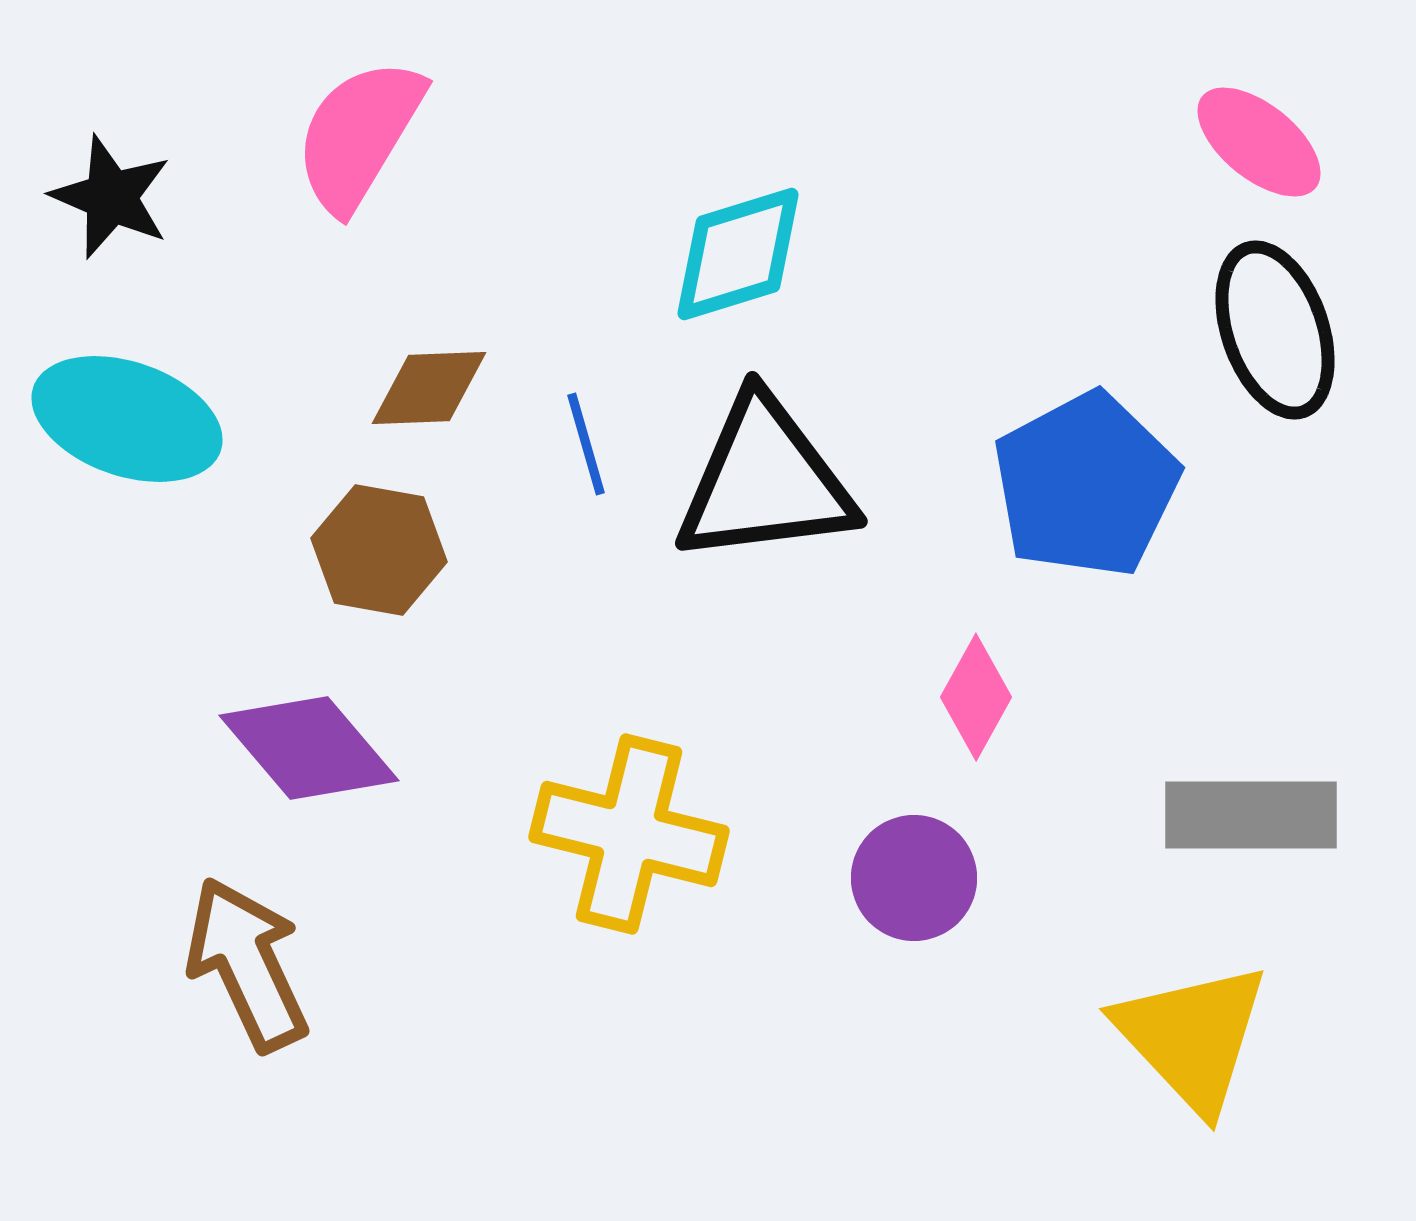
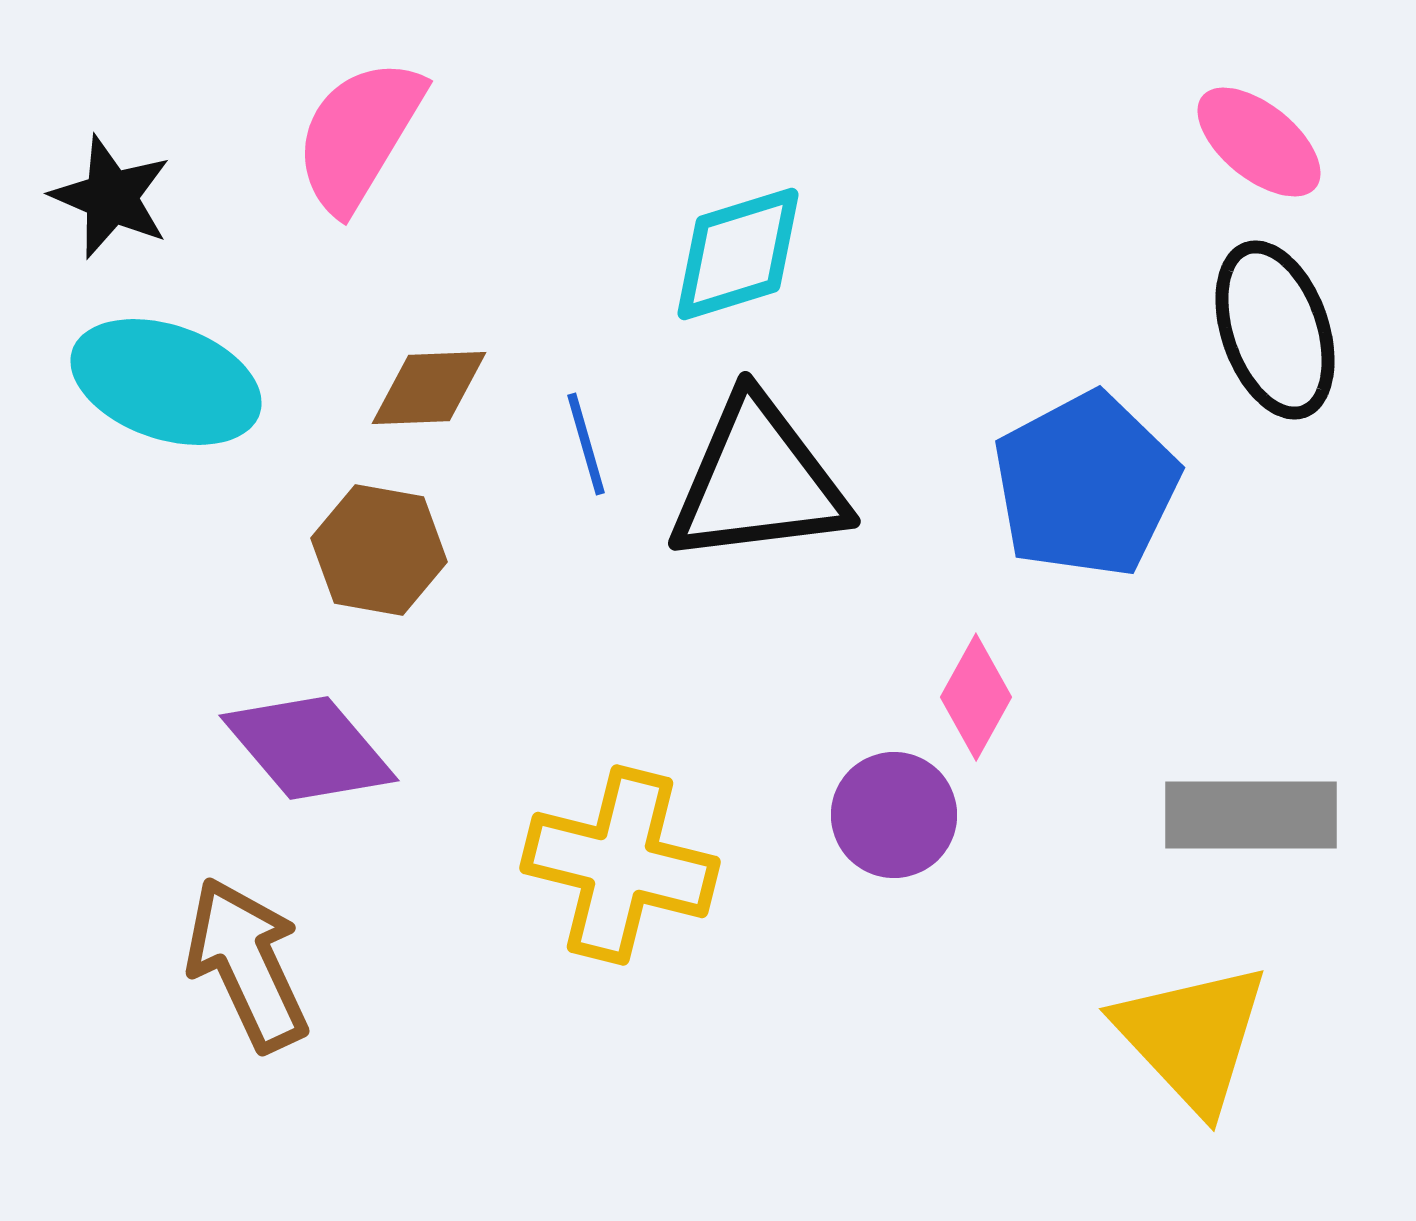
cyan ellipse: moved 39 px right, 37 px up
black triangle: moved 7 px left
yellow cross: moved 9 px left, 31 px down
purple circle: moved 20 px left, 63 px up
